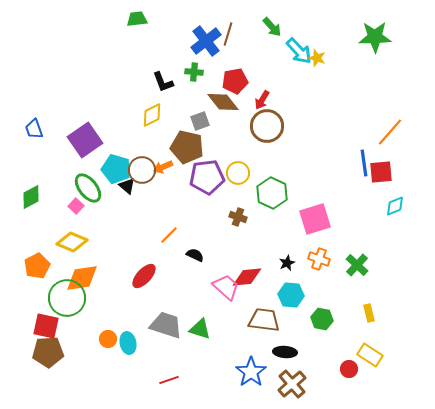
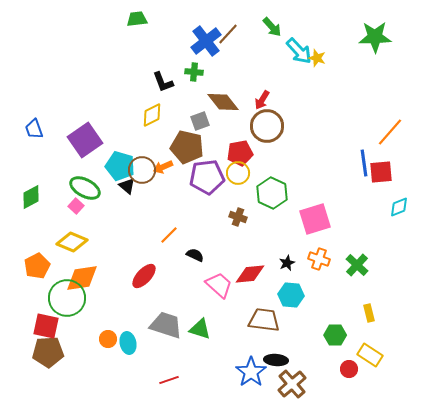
brown line at (228, 34): rotated 25 degrees clockwise
red pentagon at (235, 81): moved 5 px right, 72 px down
cyan pentagon at (116, 169): moved 4 px right, 3 px up
green ellipse at (88, 188): moved 3 px left; rotated 24 degrees counterclockwise
cyan diamond at (395, 206): moved 4 px right, 1 px down
red diamond at (247, 277): moved 3 px right, 3 px up
pink trapezoid at (226, 287): moved 7 px left, 2 px up
green hexagon at (322, 319): moved 13 px right, 16 px down; rotated 10 degrees counterclockwise
black ellipse at (285, 352): moved 9 px left, 8 px down
